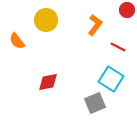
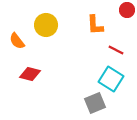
yellow circle: moved 5 px down
orange L-shape: rotated 140 degrees clockwise
red line: moved 2 px left, 3 px down
red diamond: moved 18 px left, 8 px up; rotated 25 degrees clockwise
